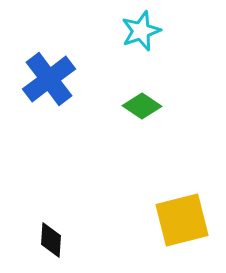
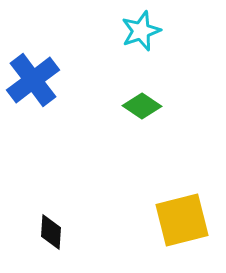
blue cross: moved 16 px left, 1 px down
black diamond: moved 8 px up
